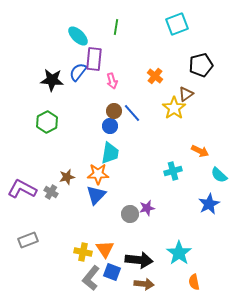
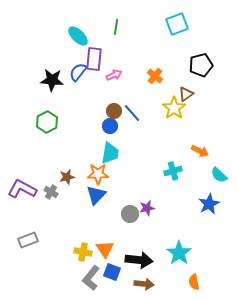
pink arrow: moved 2 px right, 6 px up; rotated 98 degrees counterclockwise
